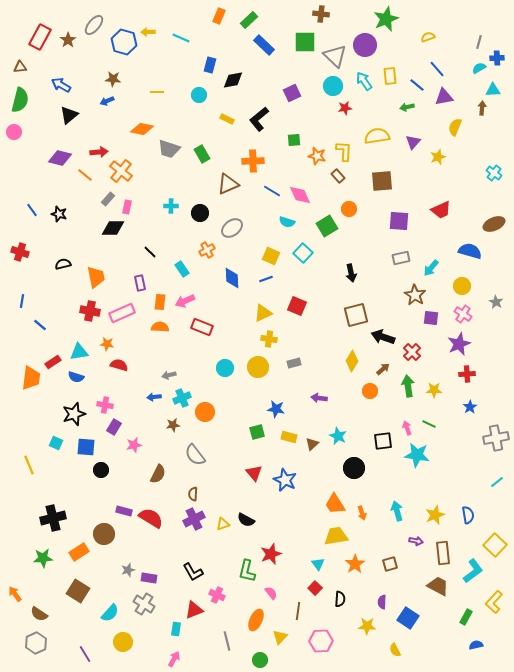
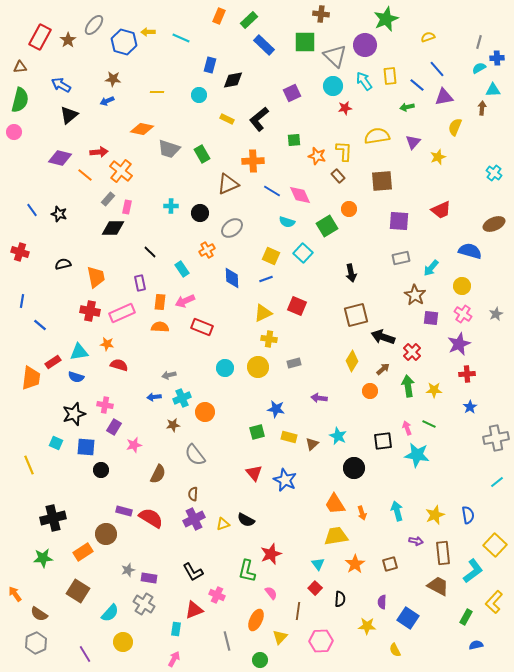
gray star at (496, 302): moved 12 px down; rotated 16 degrees clockwise
brown circle at (104, 534): moved 2 px right
orange rectangle at (79, 552): moved 4 px right
